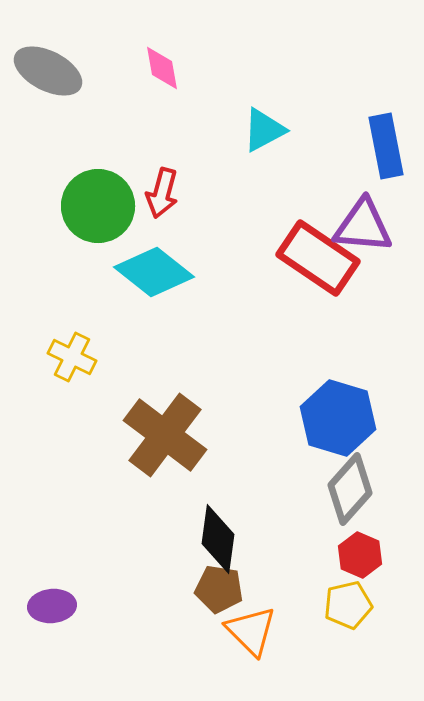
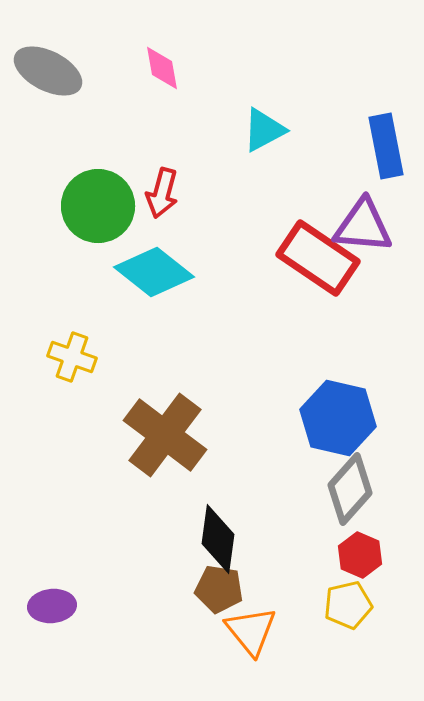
yellow cross: rotated 6 degrees counterclockwise
blue hexagon: rotated 4 degrees counterclockwise
orange triangle: rotated 6 degrees clockwise
